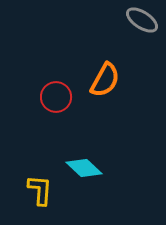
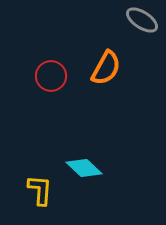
orange semicircle: moved 1 px right, 12 px up
red circle: moved 5 px left, 21 px up
